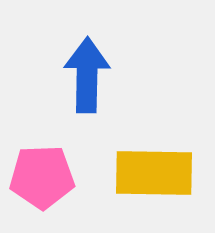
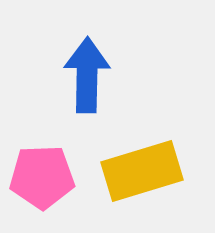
yellow rectangle: moved 12 px left, 2 px up; rotated 18 degrees counterclockwise
